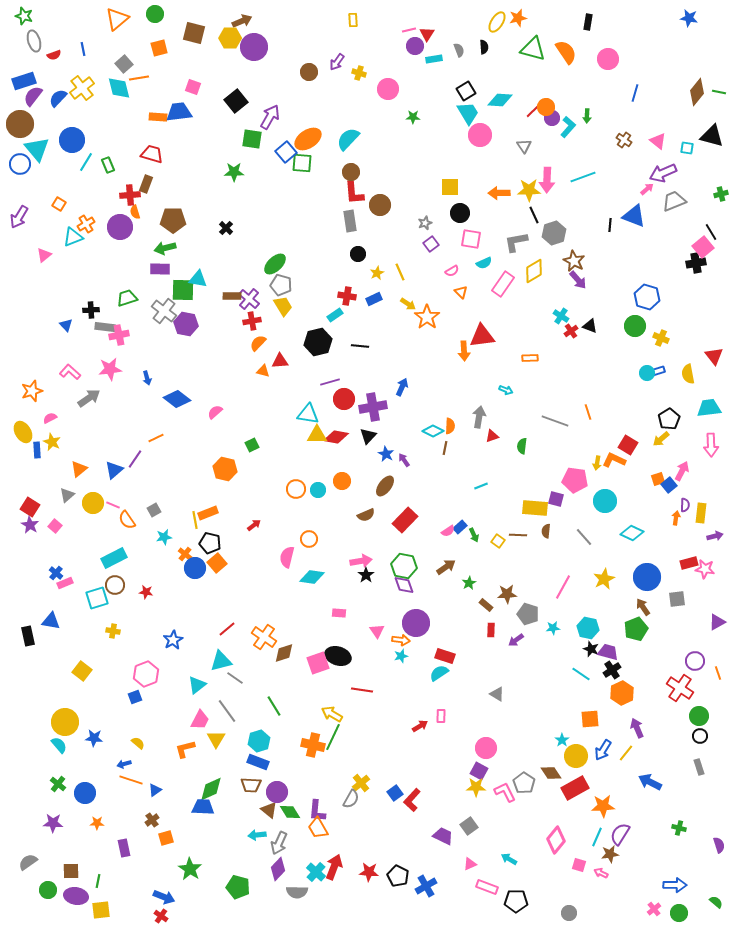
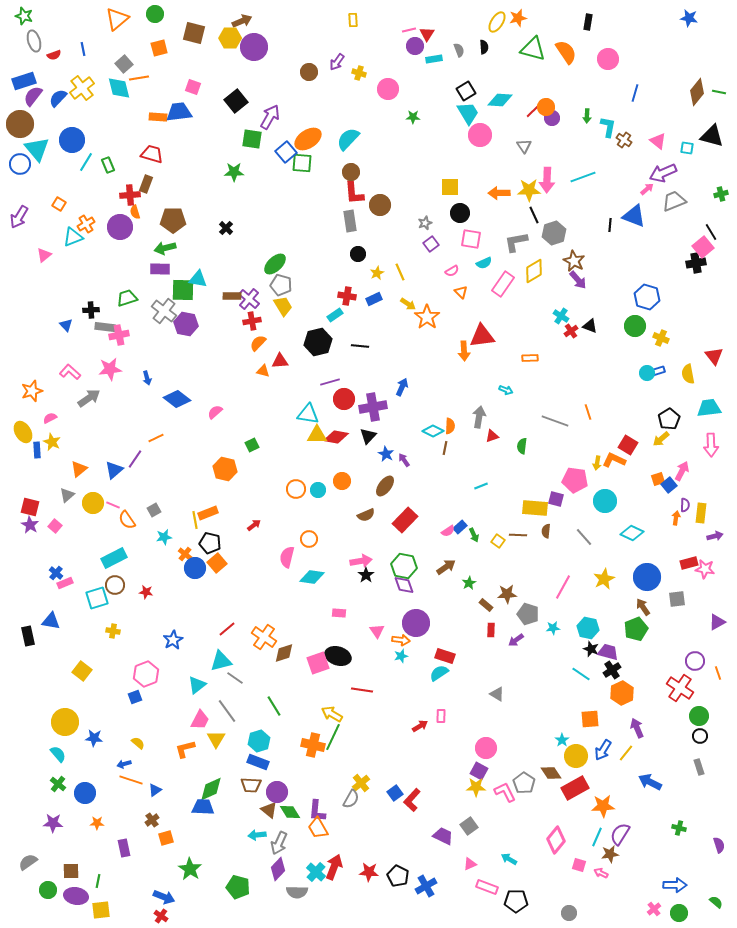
cyan L-shape at (568, 127): moved 40 px right; rotated 30 degrees counterclockwise
red square at (30, 507): rotated 18 degrees counterclockwise
cyan semicircle at (59, 745): moved 1 px left, 9 px down
